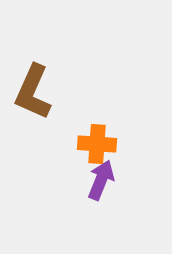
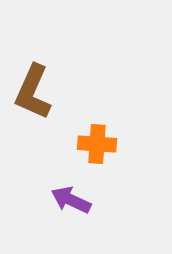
purple arrow: moved 30 px left, 20 px down; rotated 87 degrees counterclockwise
